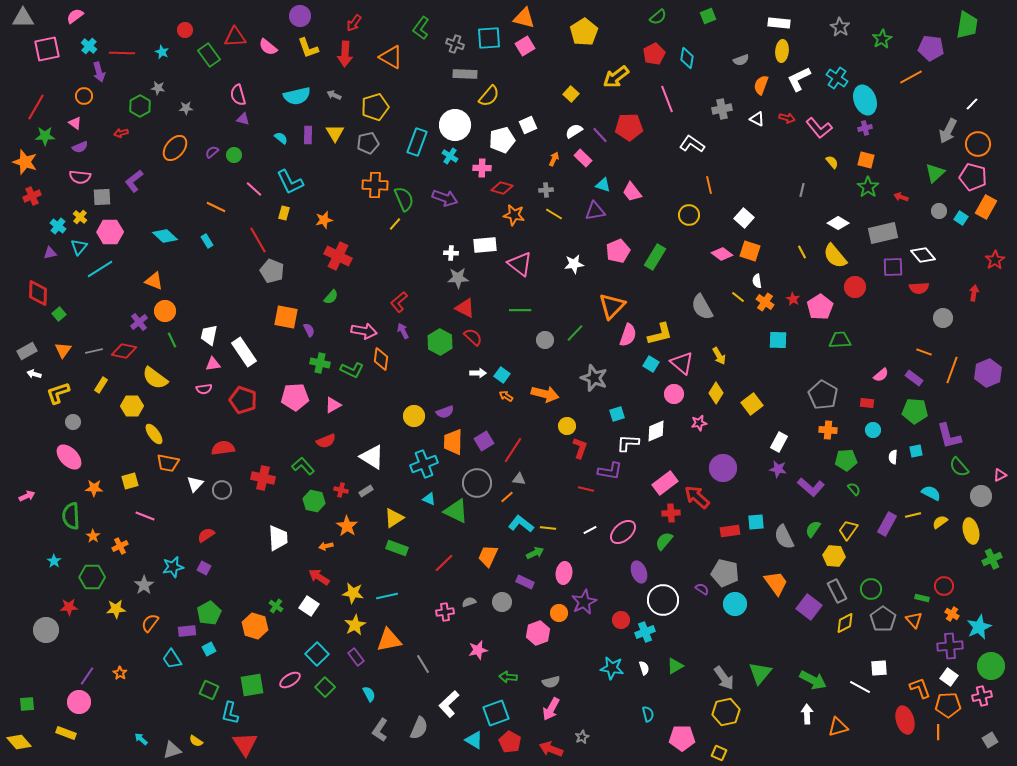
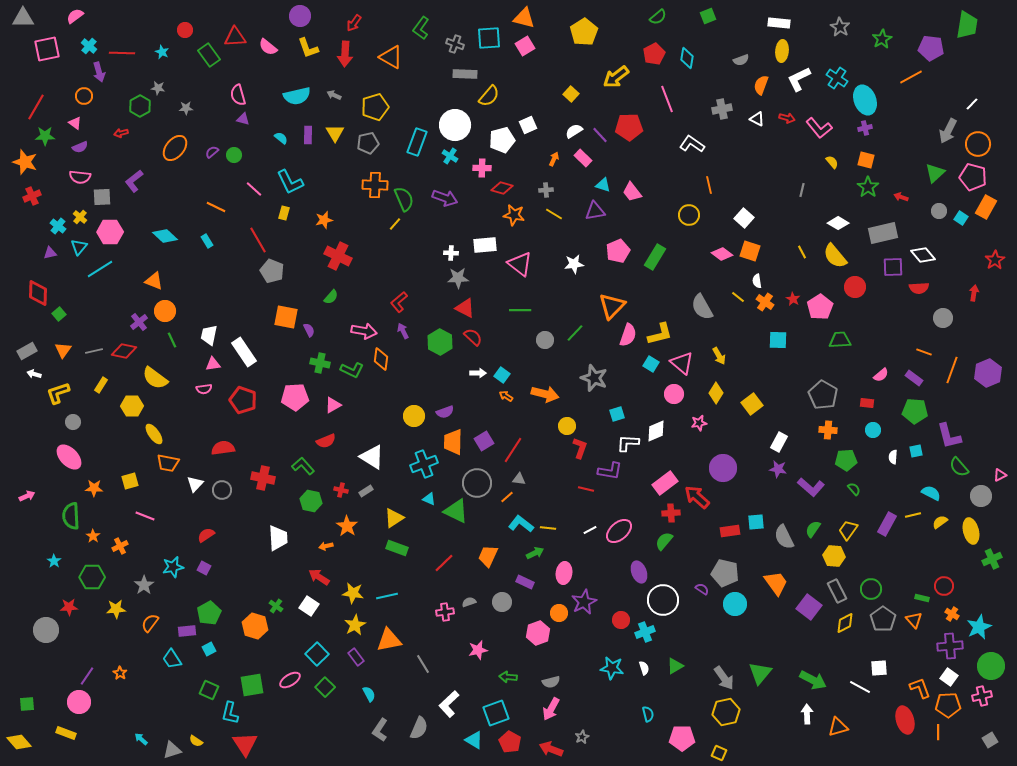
green hexagon at (314, 501): moved 3 px left
pink ellipse at (623, 532): moved 4 px left, 1 px up
